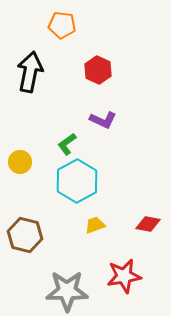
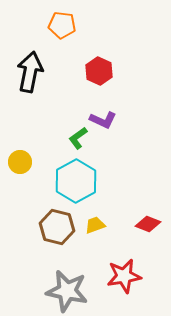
red hexagon: moved 1 px right, 1 px down
green L-shape: moved 11 px right, 6 px up
cyan hexagon: moved 1 px left
red diamond: rotated 10 degrees clockwise
brown hexagon: moved 32 px right, 8 px up
gray star: rotated 12 degrees clockwise
